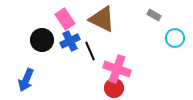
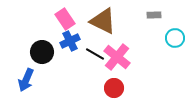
gray rectangle: rotated 32 degrees counterclockwise
brown triangle: moved 1 px right, 2 px down
black circle: moved 12 px down
black line: moved 5 px right, 3 px down; rotated 36 degrees counterclockwise
pink cross: moved 12 px up; rotated 20 degrees clockwise
